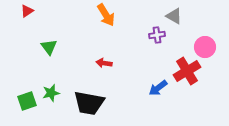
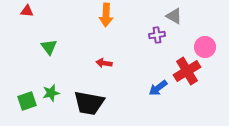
red triangle: rotated 40 degrees clockwise
orange arrow: rotated 35 degrees clockwise
